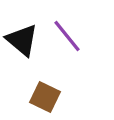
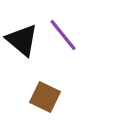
purple line: moved 4 px left, 1 px up
